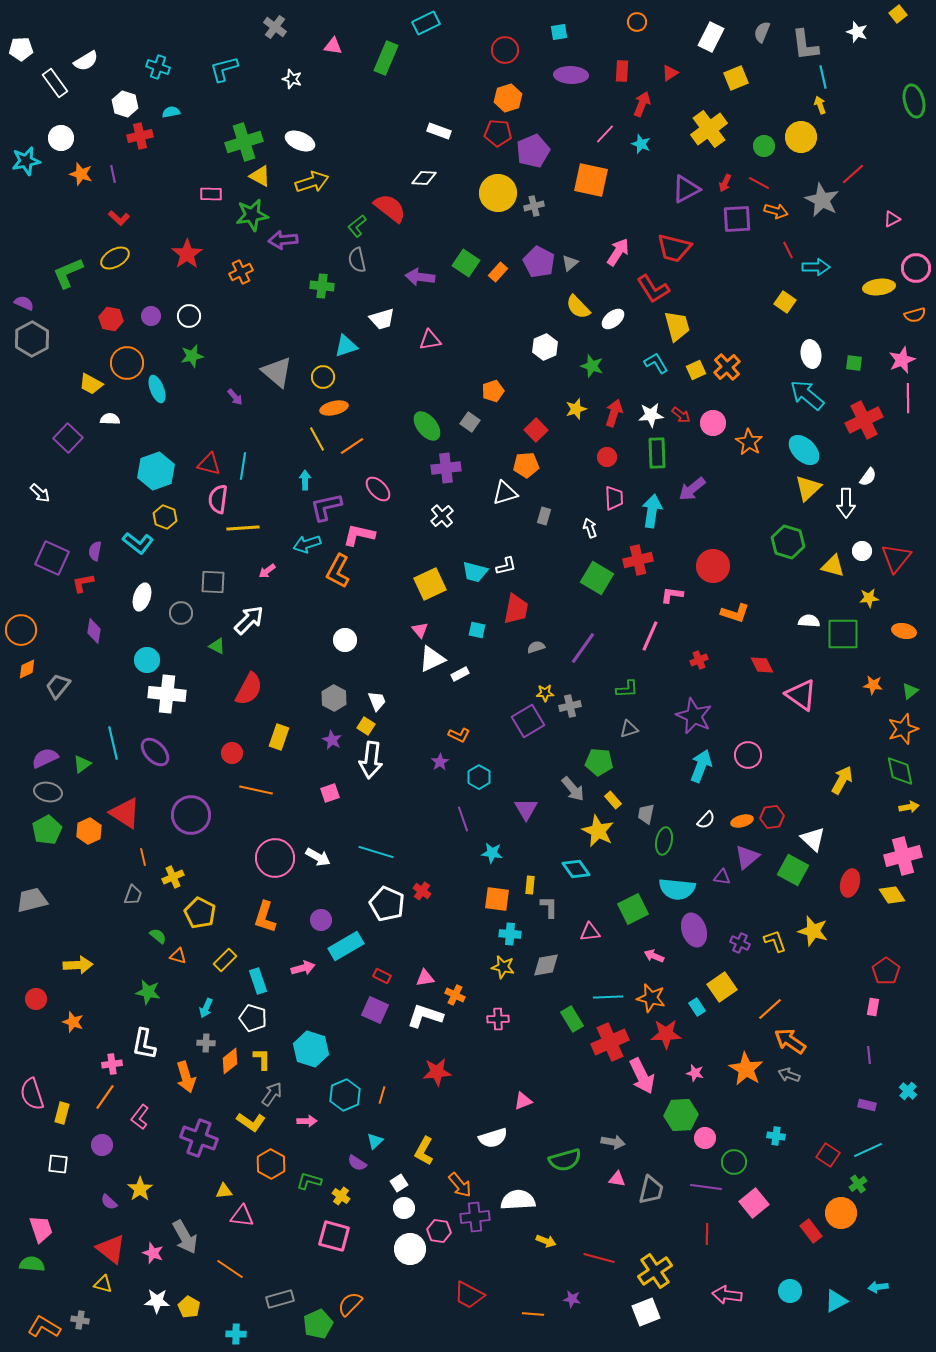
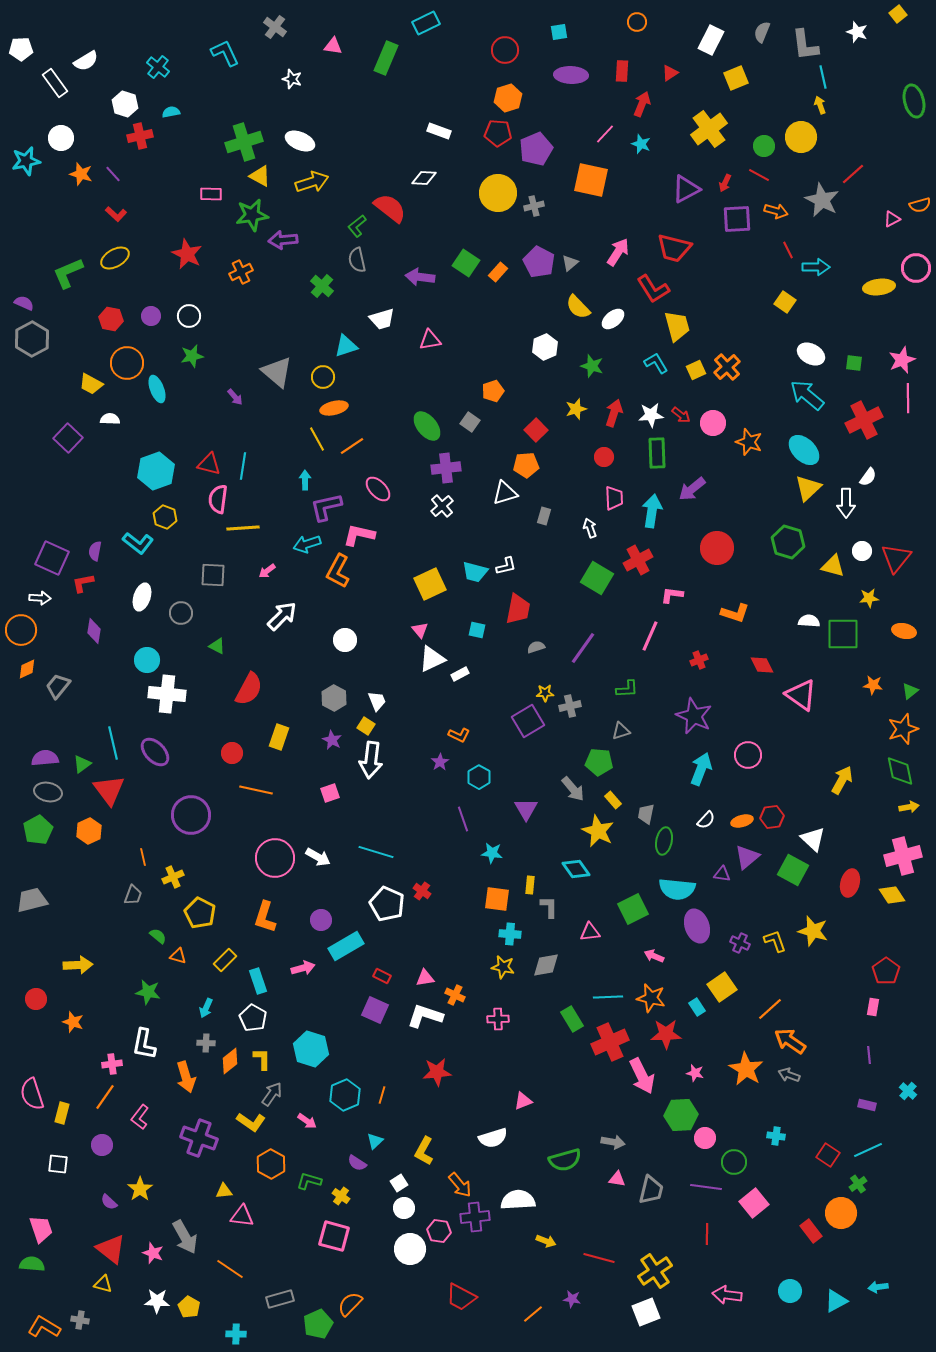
white rectangle at (711, 37): moved 3 px down
cyan cross at (158, 67): rotated 20 degrees clockwise
cyan L-shape at (224, 69): moved 1 px right, 16 px up; rotated 80 degrees clockwise
purple pentagon at (533, 151): moved 3 px right, 2 px up
purple line at (113, 174): rotated 30 degrees counterclockwise
red line at (759, 183): moved 8 px up
red L-shape at (119, 218): moved 3 px left, 4 px up
red star at (187, 254): rotated 12 degrees counterclockwise
green cross at (322, 286): rotated 35 degrees clockwise
orange semicircle at (915, 315): moved 5 px right, 110 px up
white ellipse at (811, 354): rotated 52 degrees counterclockwise
orange star at (749, 442): rotated 12 degrees counterclockwise
red circle at (607, 457): moved 3 px left
white arrow at (40, 493): moved 105 px down; rotated 40 degrees counterclockwise
white cross at (442, 516): moved 10 px up
red cross at (638, 560): rotated 16 degrees counterclockwise
red circle at (713, 566): moved 4 px right, 18 px up
gray square at (213, 582): moved 7 px up
red trapezoid at (516, 609): moved 2 px right
white arrow at (249, 620): moved 33 px right, 4 px up
gray triangle at (629, 729): moved 8 px left, 2 px down
purple semicircle at (45, 758): rotated 20 degrees clockwise
cyan arrow at (701, 766): moved 3 px down
red triangle at (125, 813): moved 16 px left, 23 px up; rotated 20 degrees clockwise
green pentagon at (47, 830): moved 9 px left
purple triangle at (722, 877): moved 3 px up
purple ellipse at (694, 930): moved 3 px right, 4 px up
white pentagon at (253, 1018): rotated 12 degrees clockwise
pink arrow at (307, 1121): rotated 36 degrees clockwise
red trapezoid at (469, 1295): moved 8 px left, 2 px down
orange line at (533, 1314): rotated 45 degrees counterclockwise
